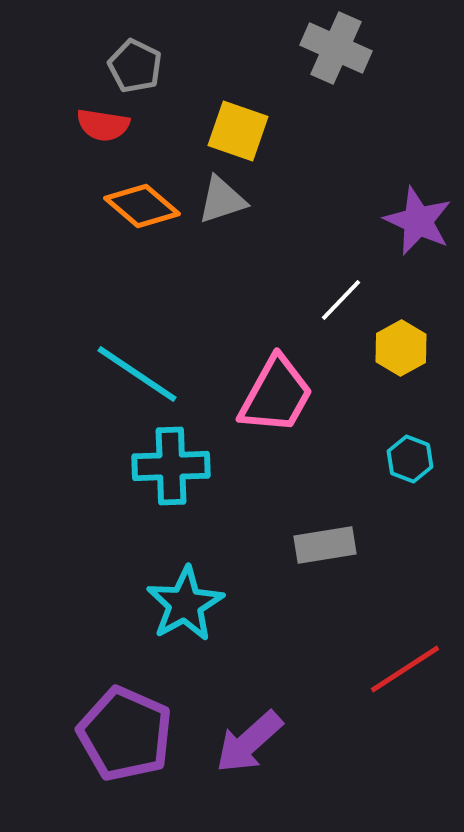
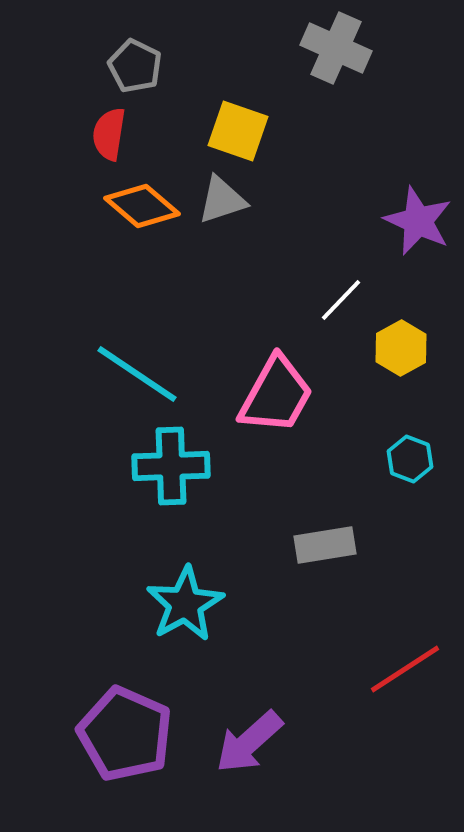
red semicircle: moved 6 px right, 9 px down; rotated 90 degrees clockwise
